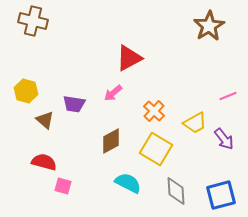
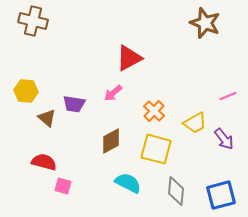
brown star: moved 4 px left, 3 px up; rotated 20 degrees counterclockwise
yellow hexagon: rotated 10 degrees counterclockwise
brown triangle: moved 2 px right, 2 px up
yellow square: rotated 16 degrees counterclockwise
gray diamond: rotated 8 degrees clockwise
